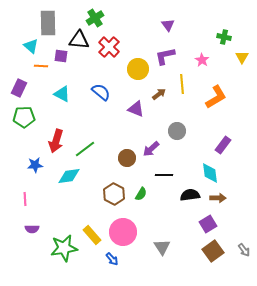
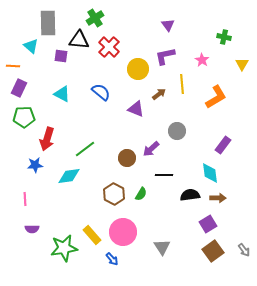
yellow triangle at (242, 57): moved 7 px down
orange line at (41, 66): moved 28 px left
red arrow at (56, 141): moved 9 px left, 2 px up
